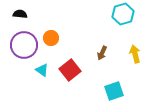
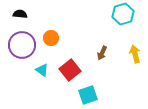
purple circle: moved 2 px left
cyan square: moved 26 px left, 4 px down
